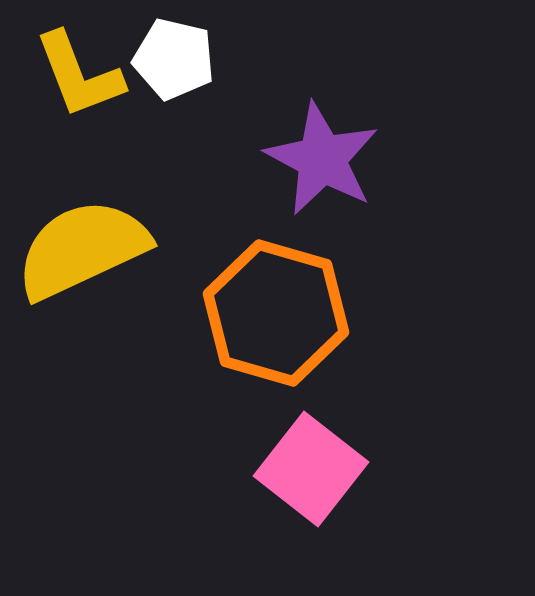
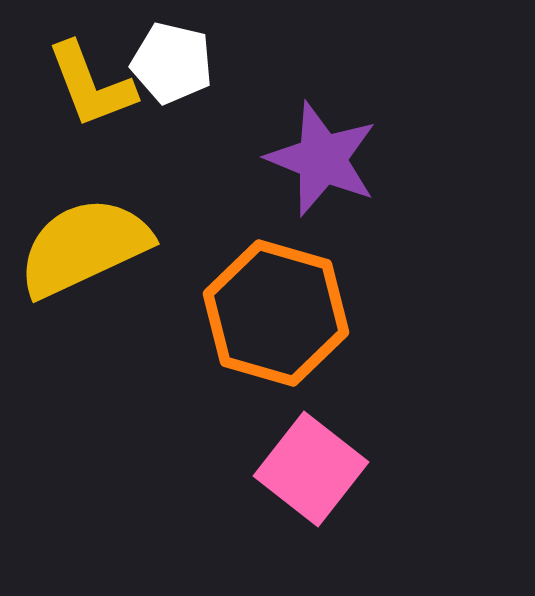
white pentagon: moved 2 px left, 4 px down
yellow L-shape: moved 12 px right, 10 px down
purple star: rotated 6 degrees counterclockwise
yellow semicircle: moved 2 px right, 2 px up
